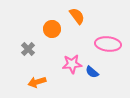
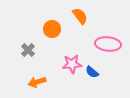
orange semicircle: moved 3 px right
gray cross: moved 1 px down
